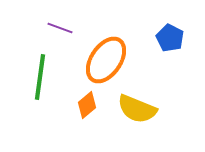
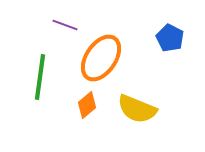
purple line: moved 5 px right, 3 px up
orange ellipse: moved 5 px left, 2 px up
